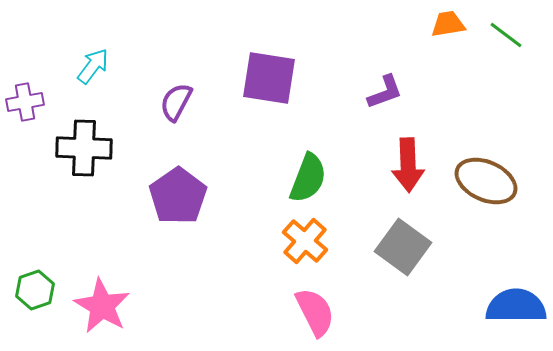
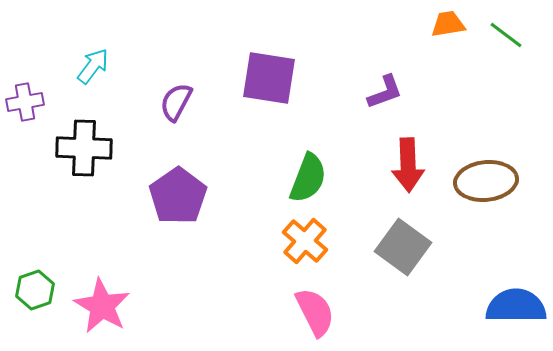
brown ellipse: rotated 30 degrees counterclockwise
